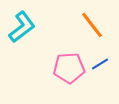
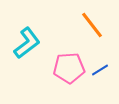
cyan L-shape: moved 5 px right, 16 px down
blue line: moved 6 px down
